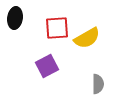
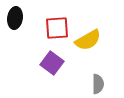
yellow semicircle: moved 1 px right, 2 px down
purple square: moved 5 px right, 3 px up; rotated 25 degrees counterclockwise
